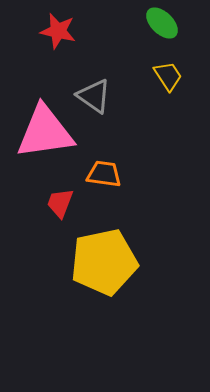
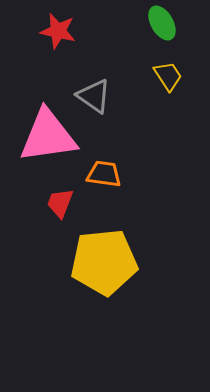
green ellipse: rotated 16 degrees clockwise
pink triangle: moved 3 px right, 4 px down
yellow pentagon: rotated 6 degrees clockwise
